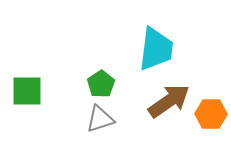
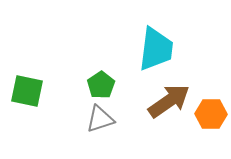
green pentagon: moved 1 px down
green square: rotated 12 degrees clockwise
